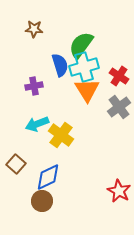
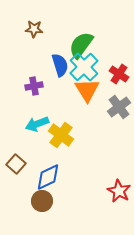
cyan cross: rotated 28 degrees counterclockwise
red cross: moved 2 px up
